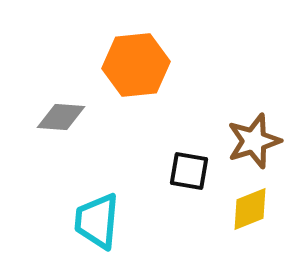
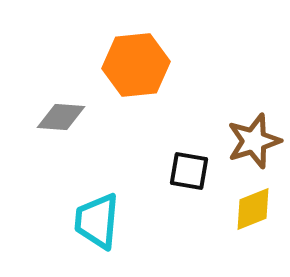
yellow diamond: moved 3 px right
